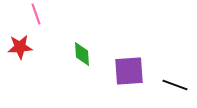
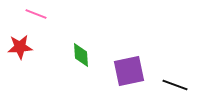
pink line: rotated 50 degrees counterclockwise
green diamond: moved 1 px left, 1 px down
purple square: rotated 8 degrees counterclockwise
